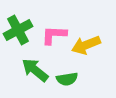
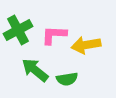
yellow arrow: rotated 12 degrees clockwise
